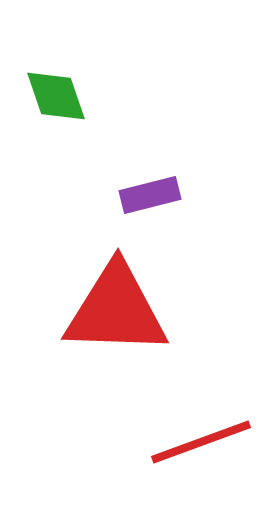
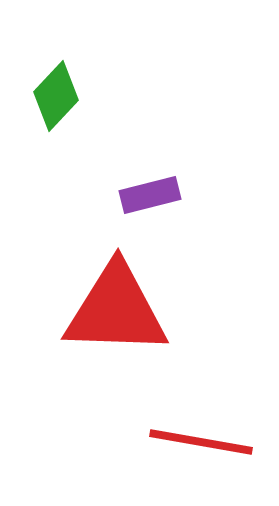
green diamond: rotated 62 degrees clockwise
red line: rotated 30 degrees clockwise
